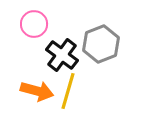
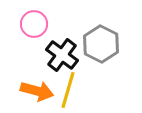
gray hexagon: rotated 12 degrees counterclockwise
yellow line: moved 1 px up
